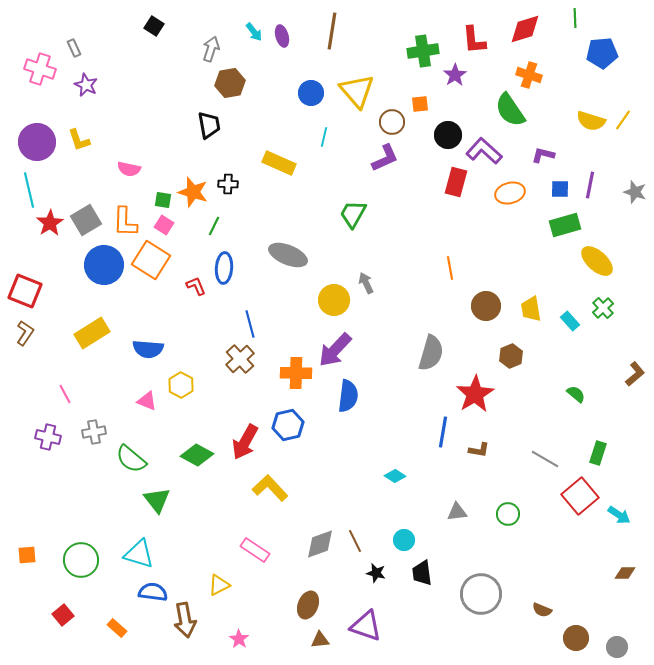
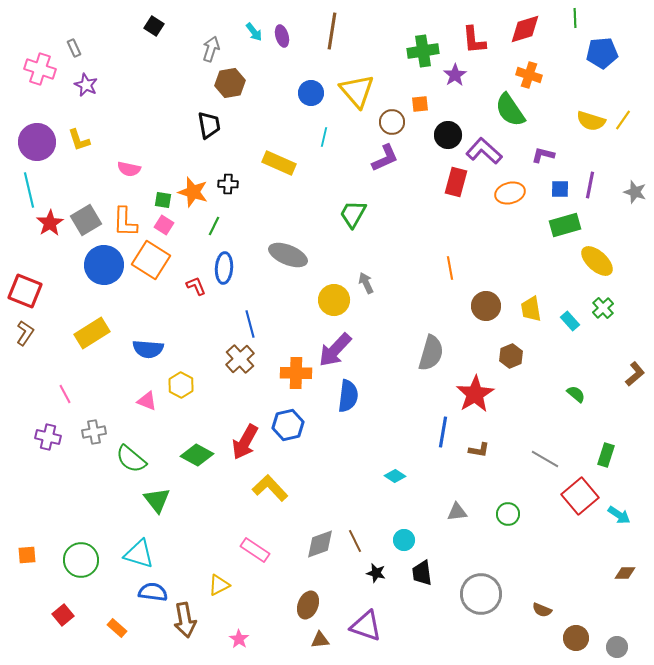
green rectangle at (598, 453): moved 8 px right, 2 px down
